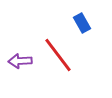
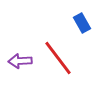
red line: moved 3 px down
